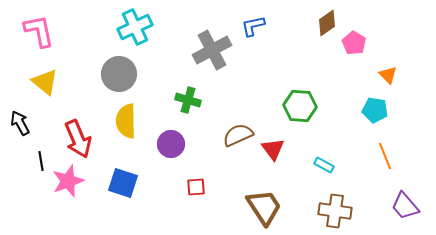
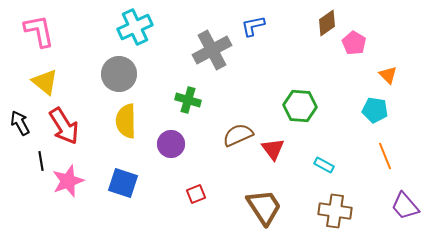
red arrow: moved 14 px left, 13 px up; rotated 9 degrees counterclockwise
red square: moved 7 px down; rotated 18 degrees counterclockwise
